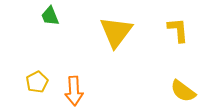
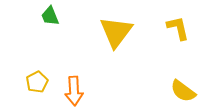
yellow L-shape: moved 2 px up; rotated 8 degrees counterclockwise
